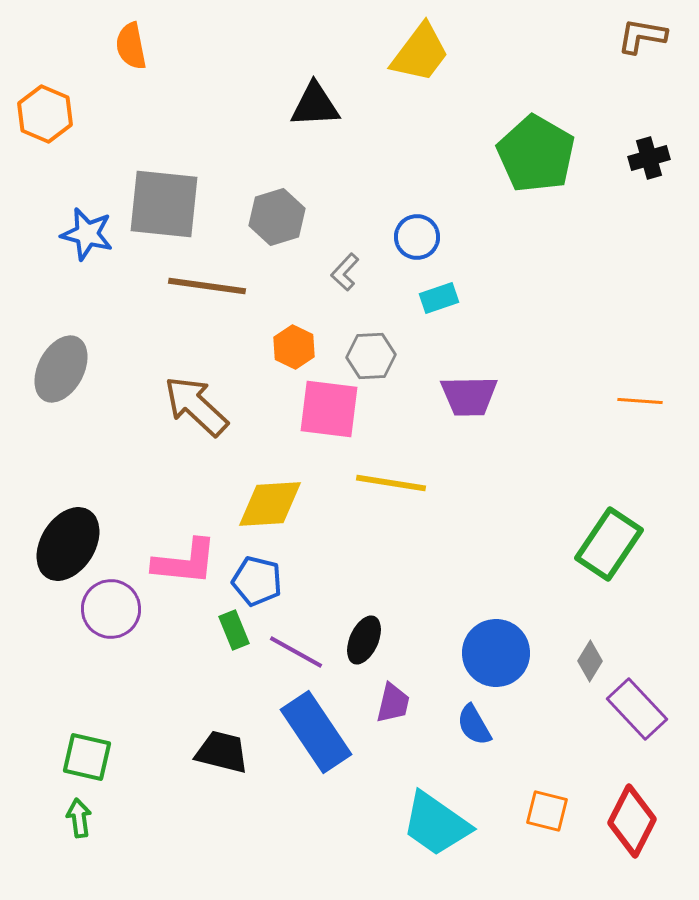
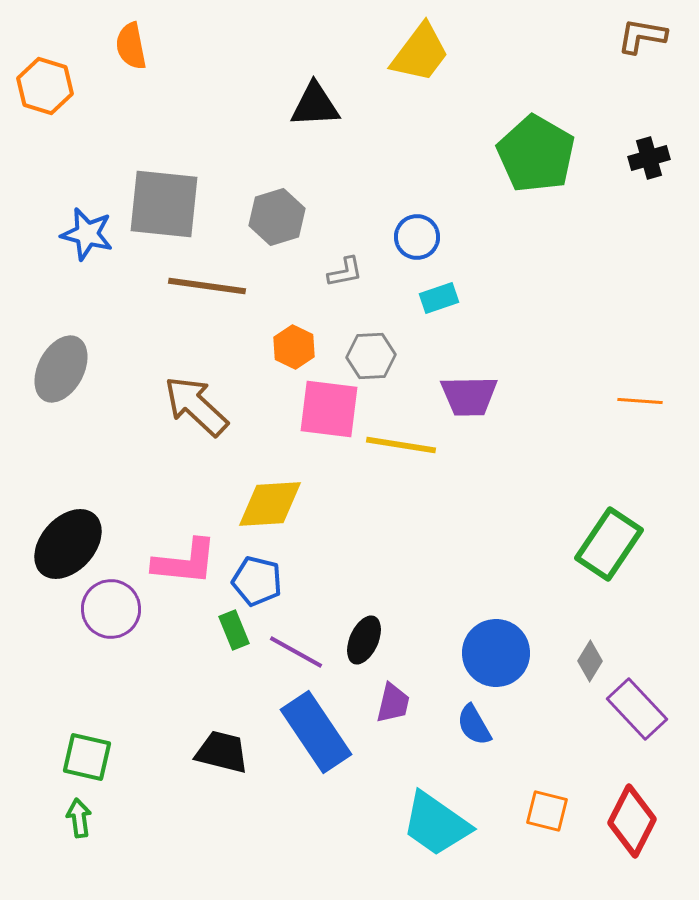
orange hexagon at (45, 114): moved 28 px up; rotated 6 degrees counterclockwise
gray L-shape at (345, 272): rotated 144 degrees counterclockwise
yellow line at (391, 483): moved 10 px right, 38 px up
black ellipse at (68, 544): rotated 10 degrees clockwise
